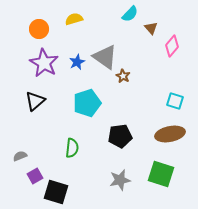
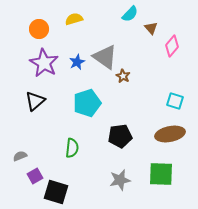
green square: rotated 16 degrees counterclockwise
